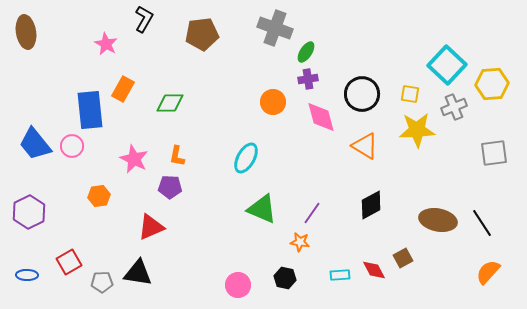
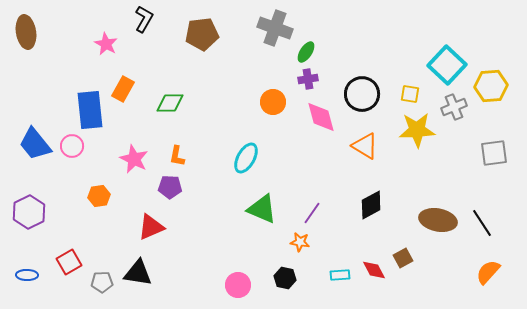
yellow hexagon at (492, 84): moved 1 px left, 2 px down
